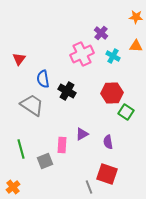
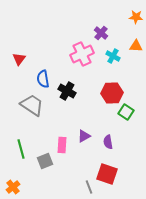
purple triangle: moved 2 px right, 2 px down
